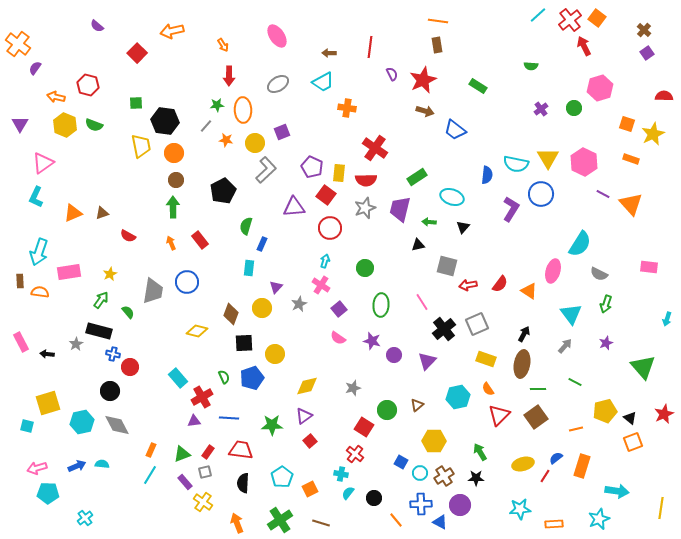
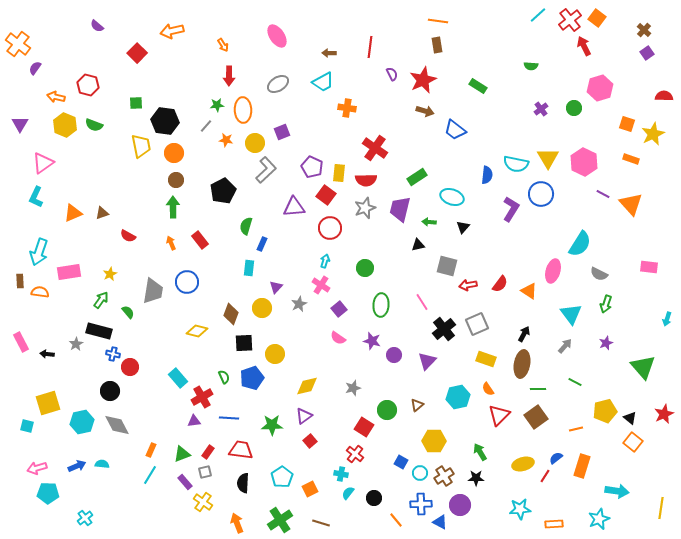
orange square at (633, 442): rotated 30 degrees counterclockwise
